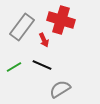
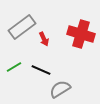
red cross: moved 20 px right, 14 px down
gray rectangle: rotated 16 degrees clockwise
red arrow: moved 1 px up
black line: moved 1 px left, 5 px down
